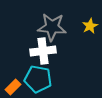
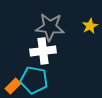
gray star: moved 2 px left
cyan pentagon: moved 4 px left, 1 px down
orange rectangle: moved 1 px up
